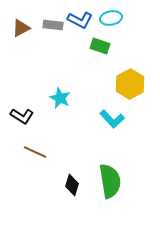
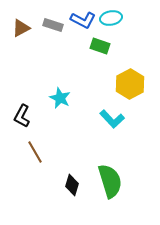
blue L-shape: moved 3 px right
gray rectangle: rotated 12 degrees clockwise
black L-shape: rotated 85 degrees clockwise
brown line: rotated 35 degrees clockwise
green semicircle: rotated 8 degrees counterclockwise
